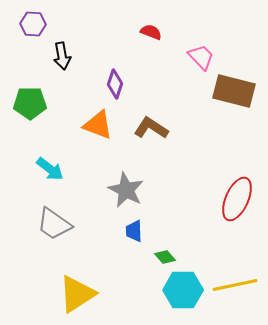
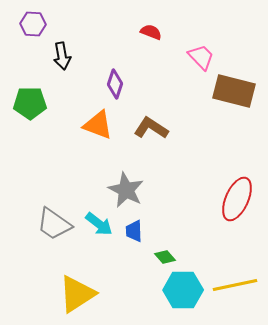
cyan arrow: moved 49 px right, 55 px down
